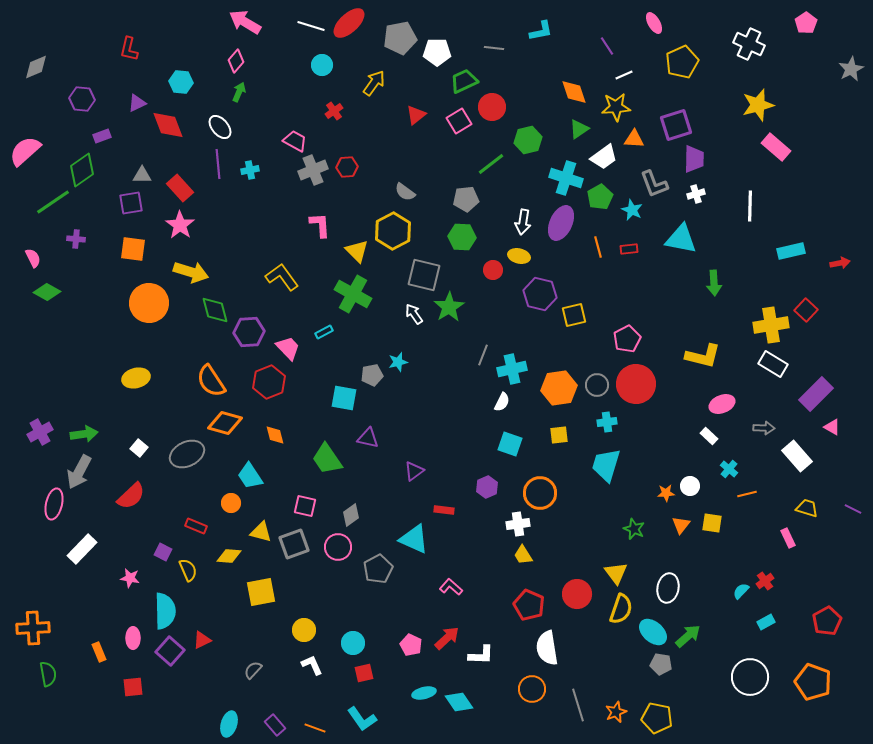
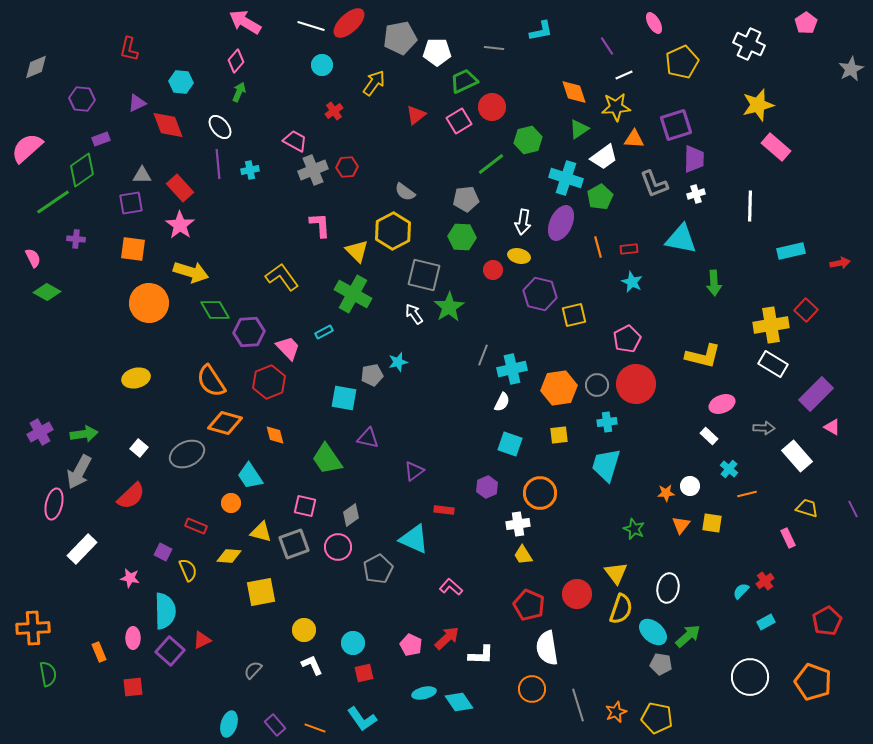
purple rectangle at (102, 136): moved 1 px left, 3 px down
pink semicircle at (25, 151): moved 2 px right, 3 px up
cyan star at (632, 210): moved 72 px down
green diamond at (215, 310): rotated 16 degrees counterclockwise
purple line at (853, 509): rotated 36 degrees clockwise
